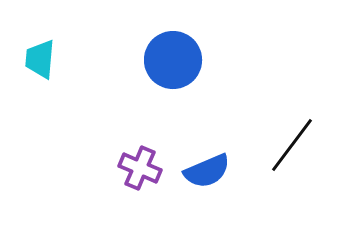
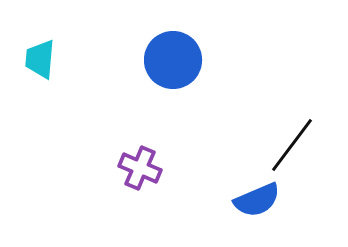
blue semicircle: moved 50 px right, 29 px down
